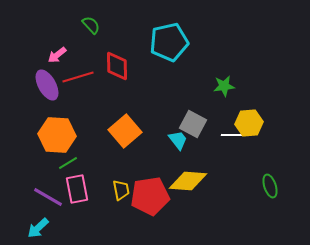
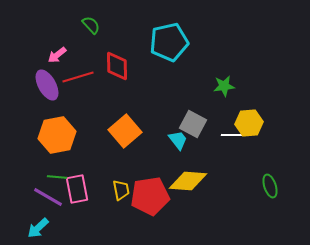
orange hexagon: rotated 15 degrees counterclockwise
green line: moved 11 px left, 14 px down; rotated 36 degrees clockwise
